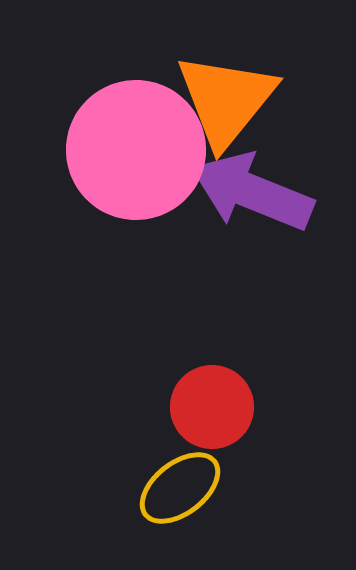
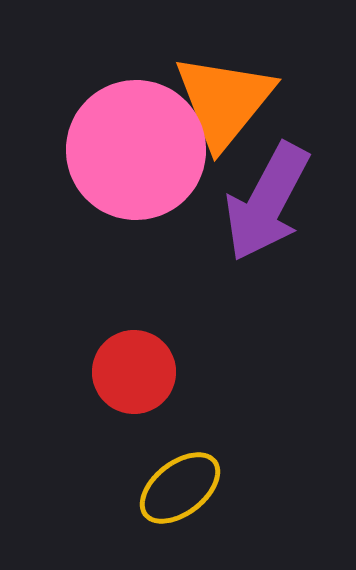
orange triangle: moved 2 px left, 1 px down
purple arrow: moved 15 px right, 10 px down; rotated 84 degrees counterclockwise
red circle: moved 78 px left, 35 px up
